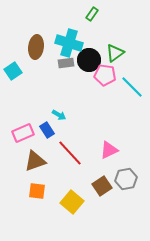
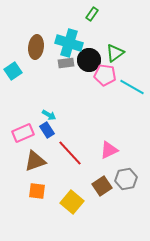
cyan line: rotated 15 degrees counterclockwise
cyan arrow: moved 10 px left
